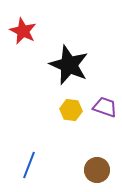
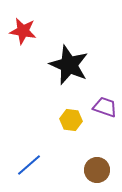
red star: rotated 16 degrees counterclockwise
yellow hexagon: moved 10 px down
blue line: rotated 28 degrees clockwise
